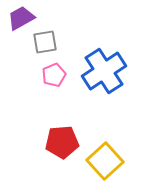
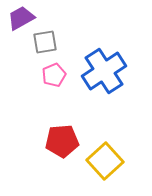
red pentagon: moved 1 px up
